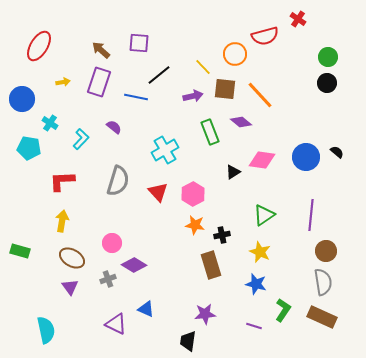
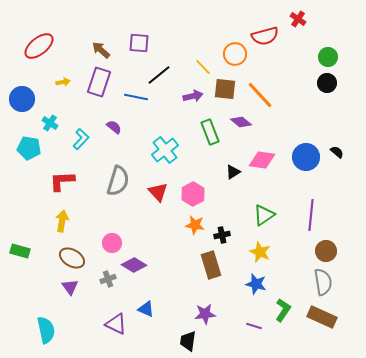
red ellipse at (39, 46): rotated 20 degrees clockwise
cyan cross at (165, 150): rotated 8 degrees counterclockwise
